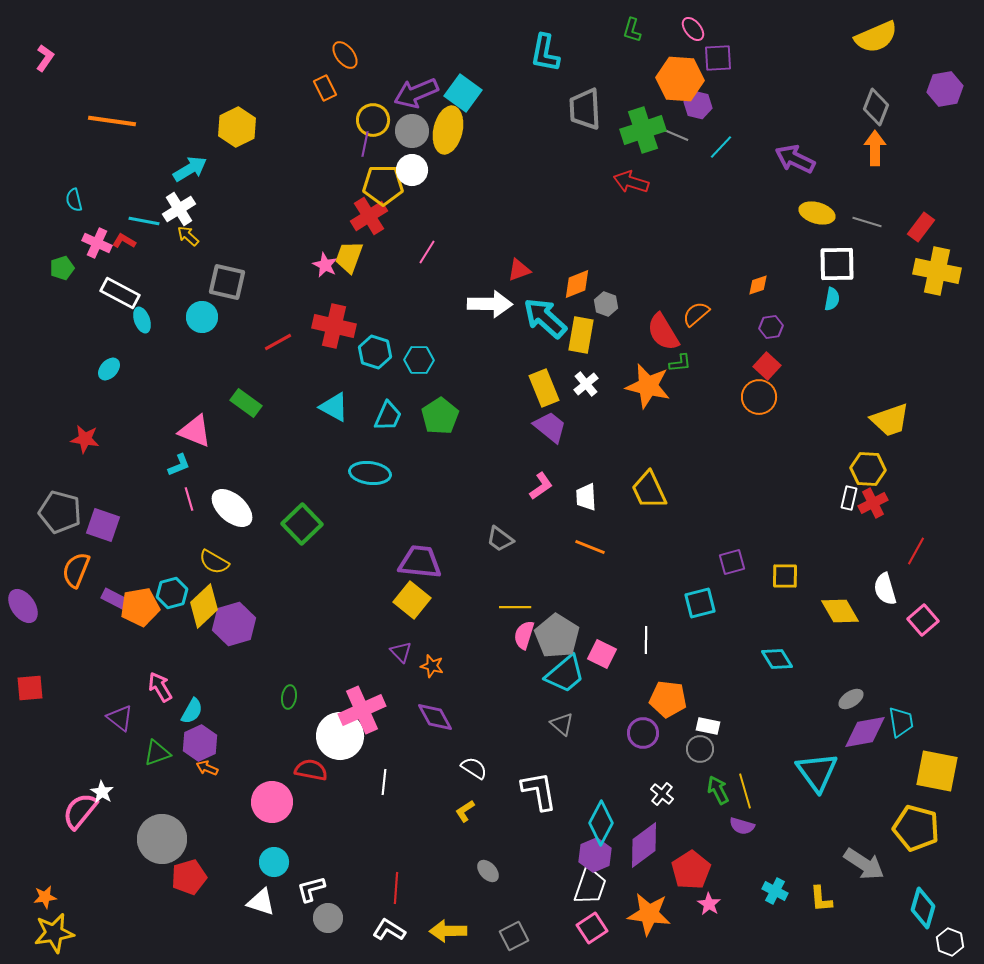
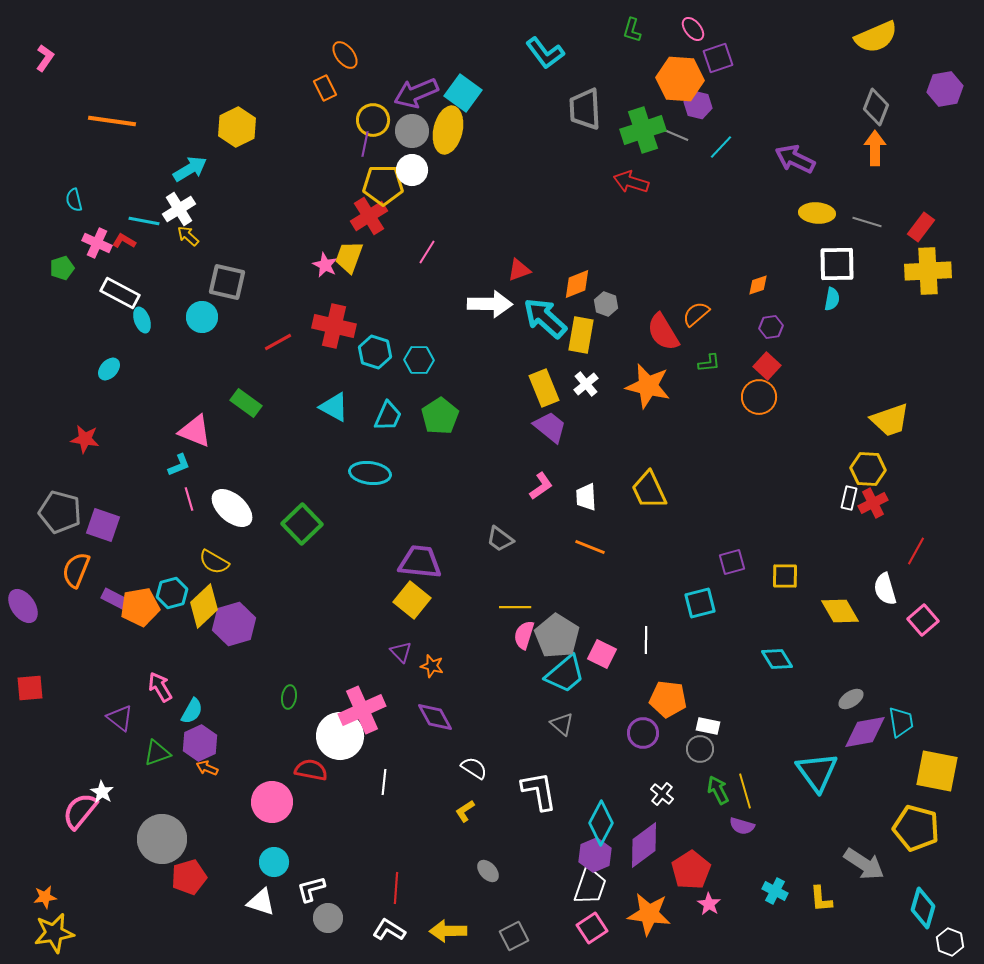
cyan L-shape at (545, 53): rotated 48 degrees counterclockwise
purple square at (718, 58): rotated 16 degrees counterclockwise
yellow ellipse at (817, 213): rotated 12 degrees counterclockwise
yellow cross at (937, 271): moved 9 px left; rotated 15 degrees counterclockwise
green L-shape at (680, 363): moved 29 px right
